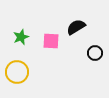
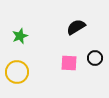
green star: moved 1 px left, 1 px up
pink square: moved 18 px right, 22 px down
black circle: moved 5 px down
